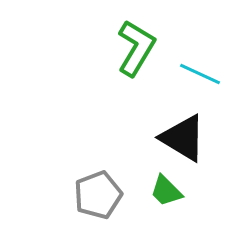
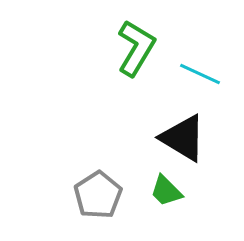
gray pentagon: rotated 12 degrees counterclockwise
